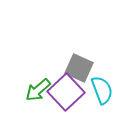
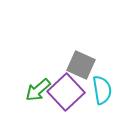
gray square: moved 2 px right, 3 px up
cyan semicircle: rotated 12 degrees clockwise
